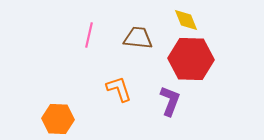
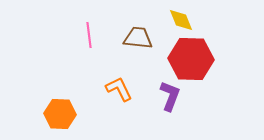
yellow diamond: moved 5 px left
pink line: rotated 20 degrees counterclockwise
orange L-shape: rotated 8 degrees counterclockwise
purple L-shape: moved 5 px up
orange hexagon: moved 2 px right, 5 px up
